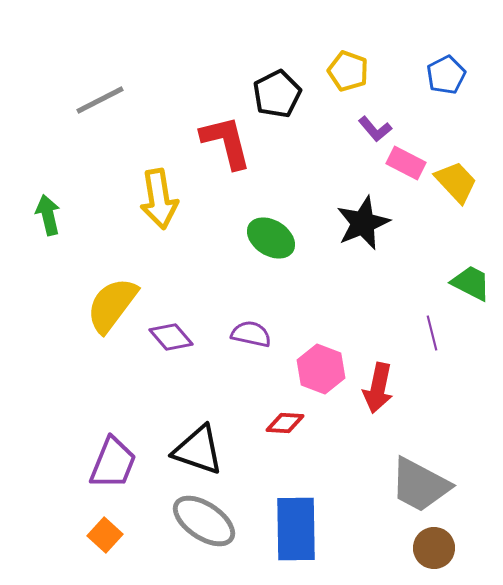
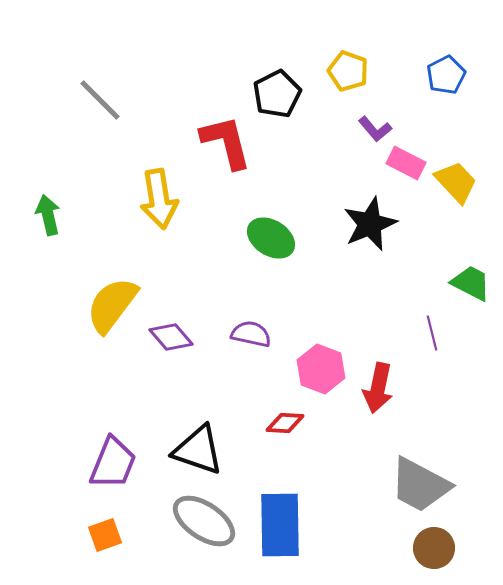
gray line: rotated 72 degrees clockwise
black star: moved 7 px right, 1 px down
blue rectangle: moved 16 px left, 4 px up
orange square: rotated 28 degrees clockwise
